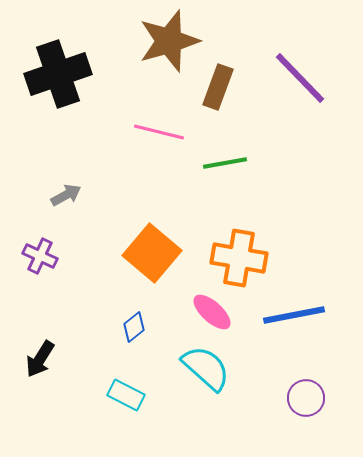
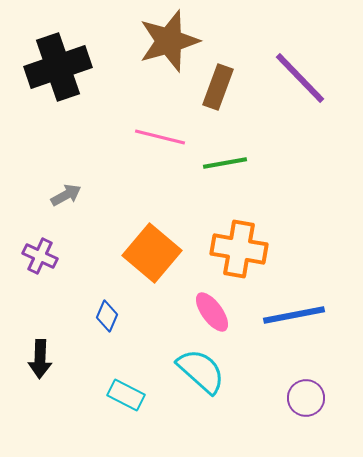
black cross: moved 7 px up
pink line: moved 1 px right, 5 px down
orange cross: moved 9 px up
pink ellipse: rotated 12 degrees clockwise
blue diamond: moved 27 px left, 11 px up; rotated 28 degrees counterclockwise
black arrow: rotated 30 degrees counterclockwise
cyan semicircle: moved 5 px left, 3 px down
